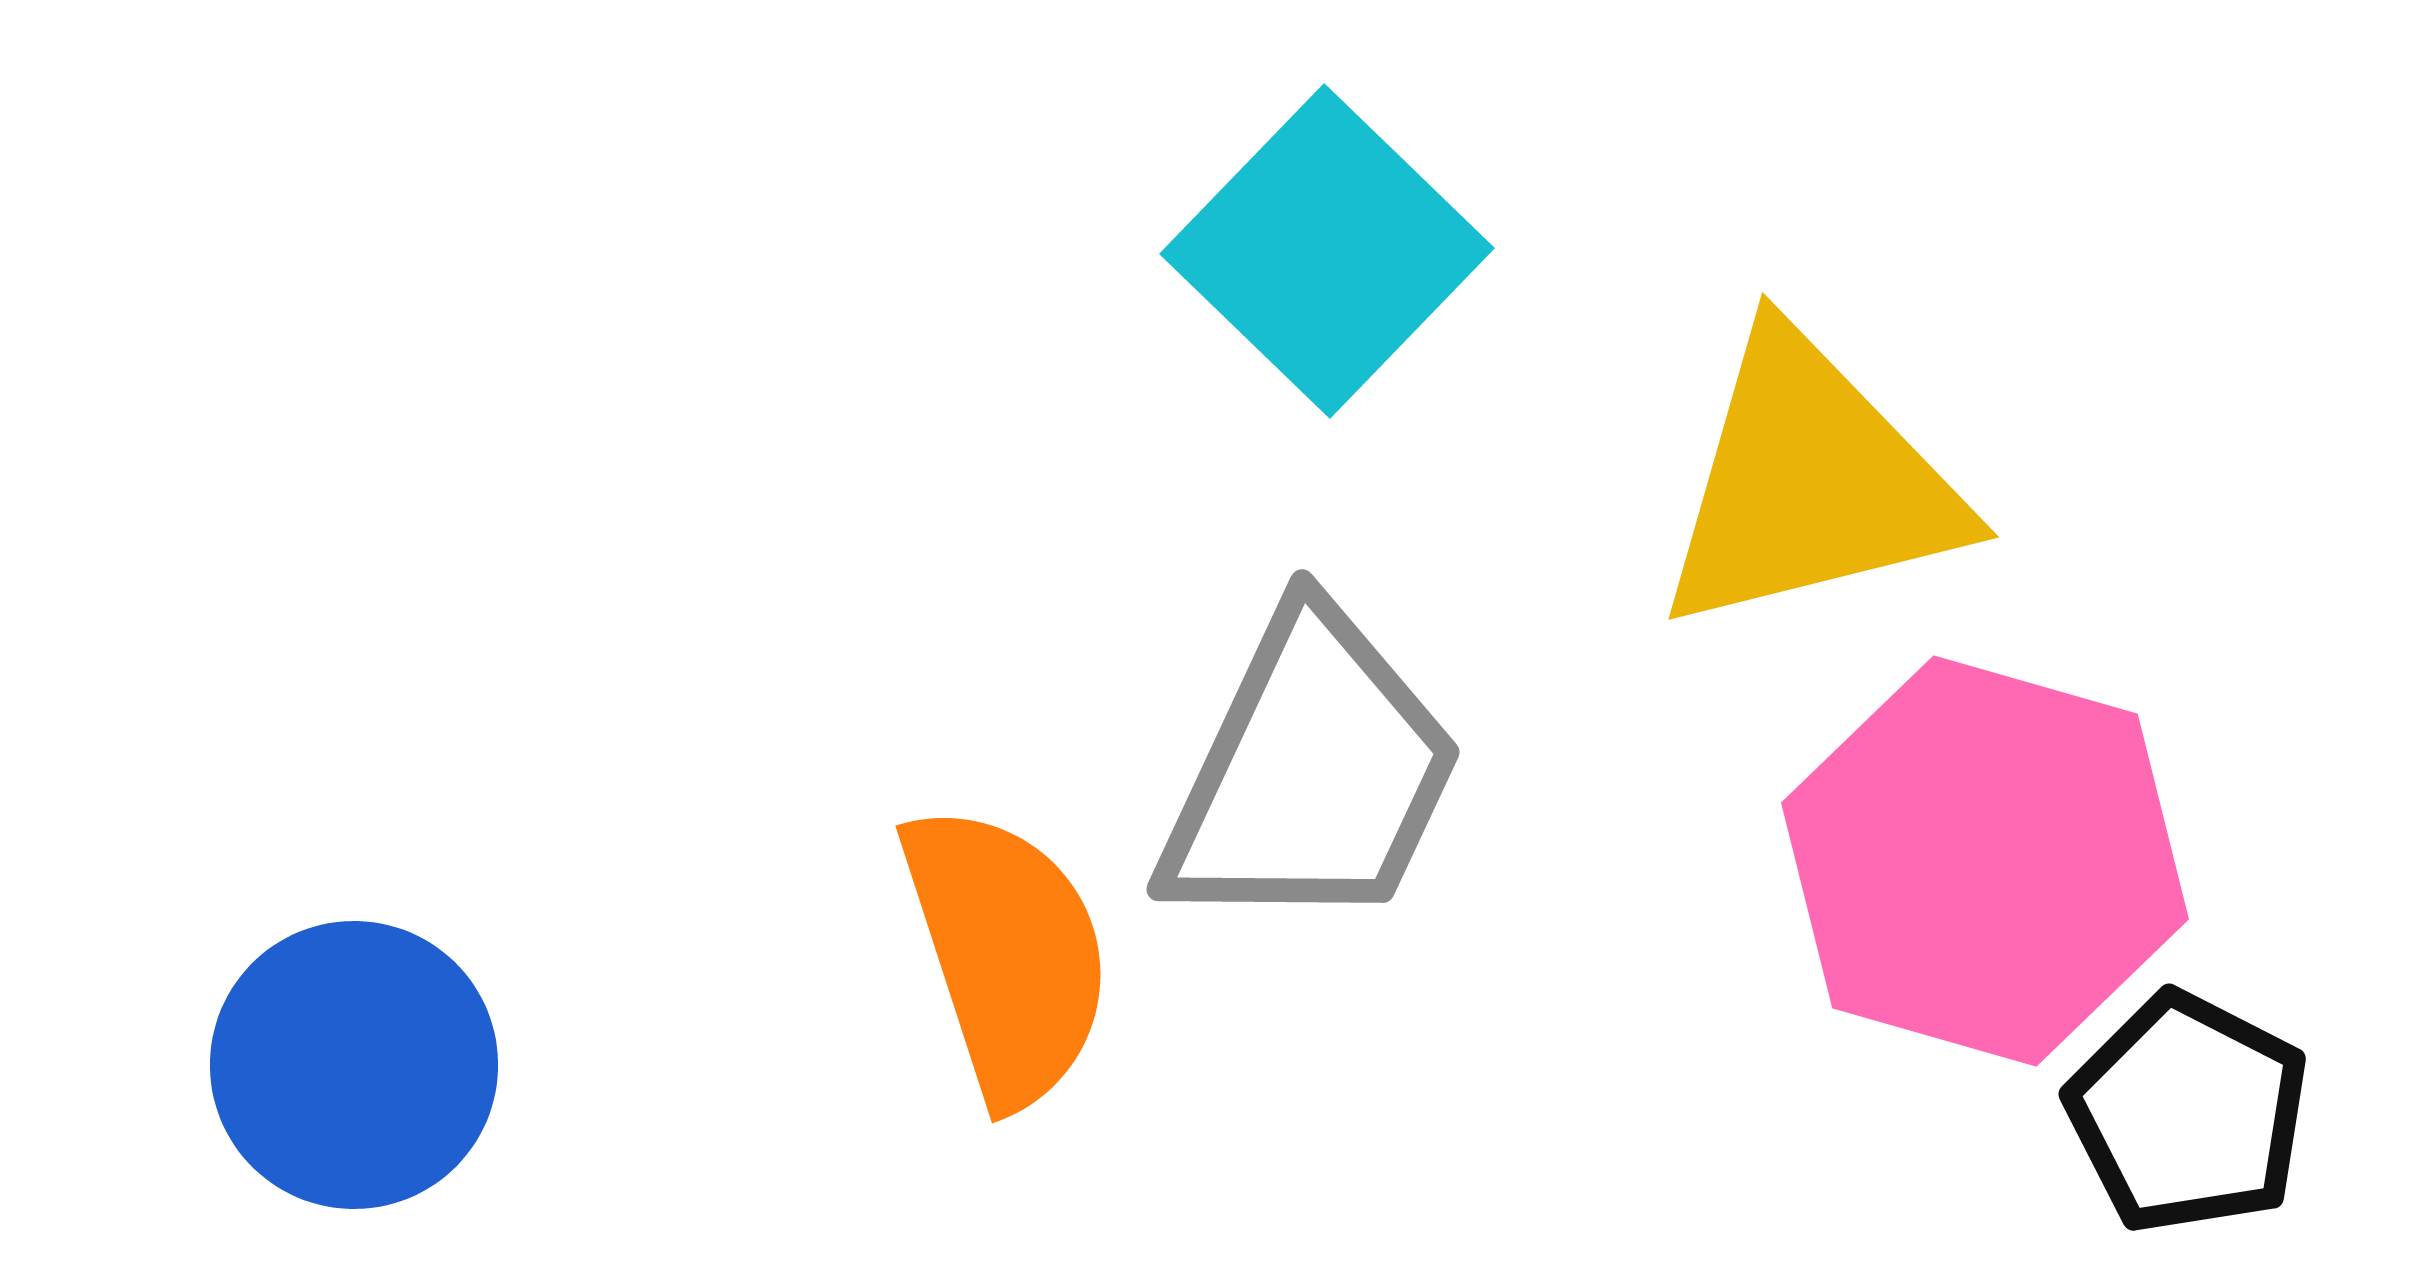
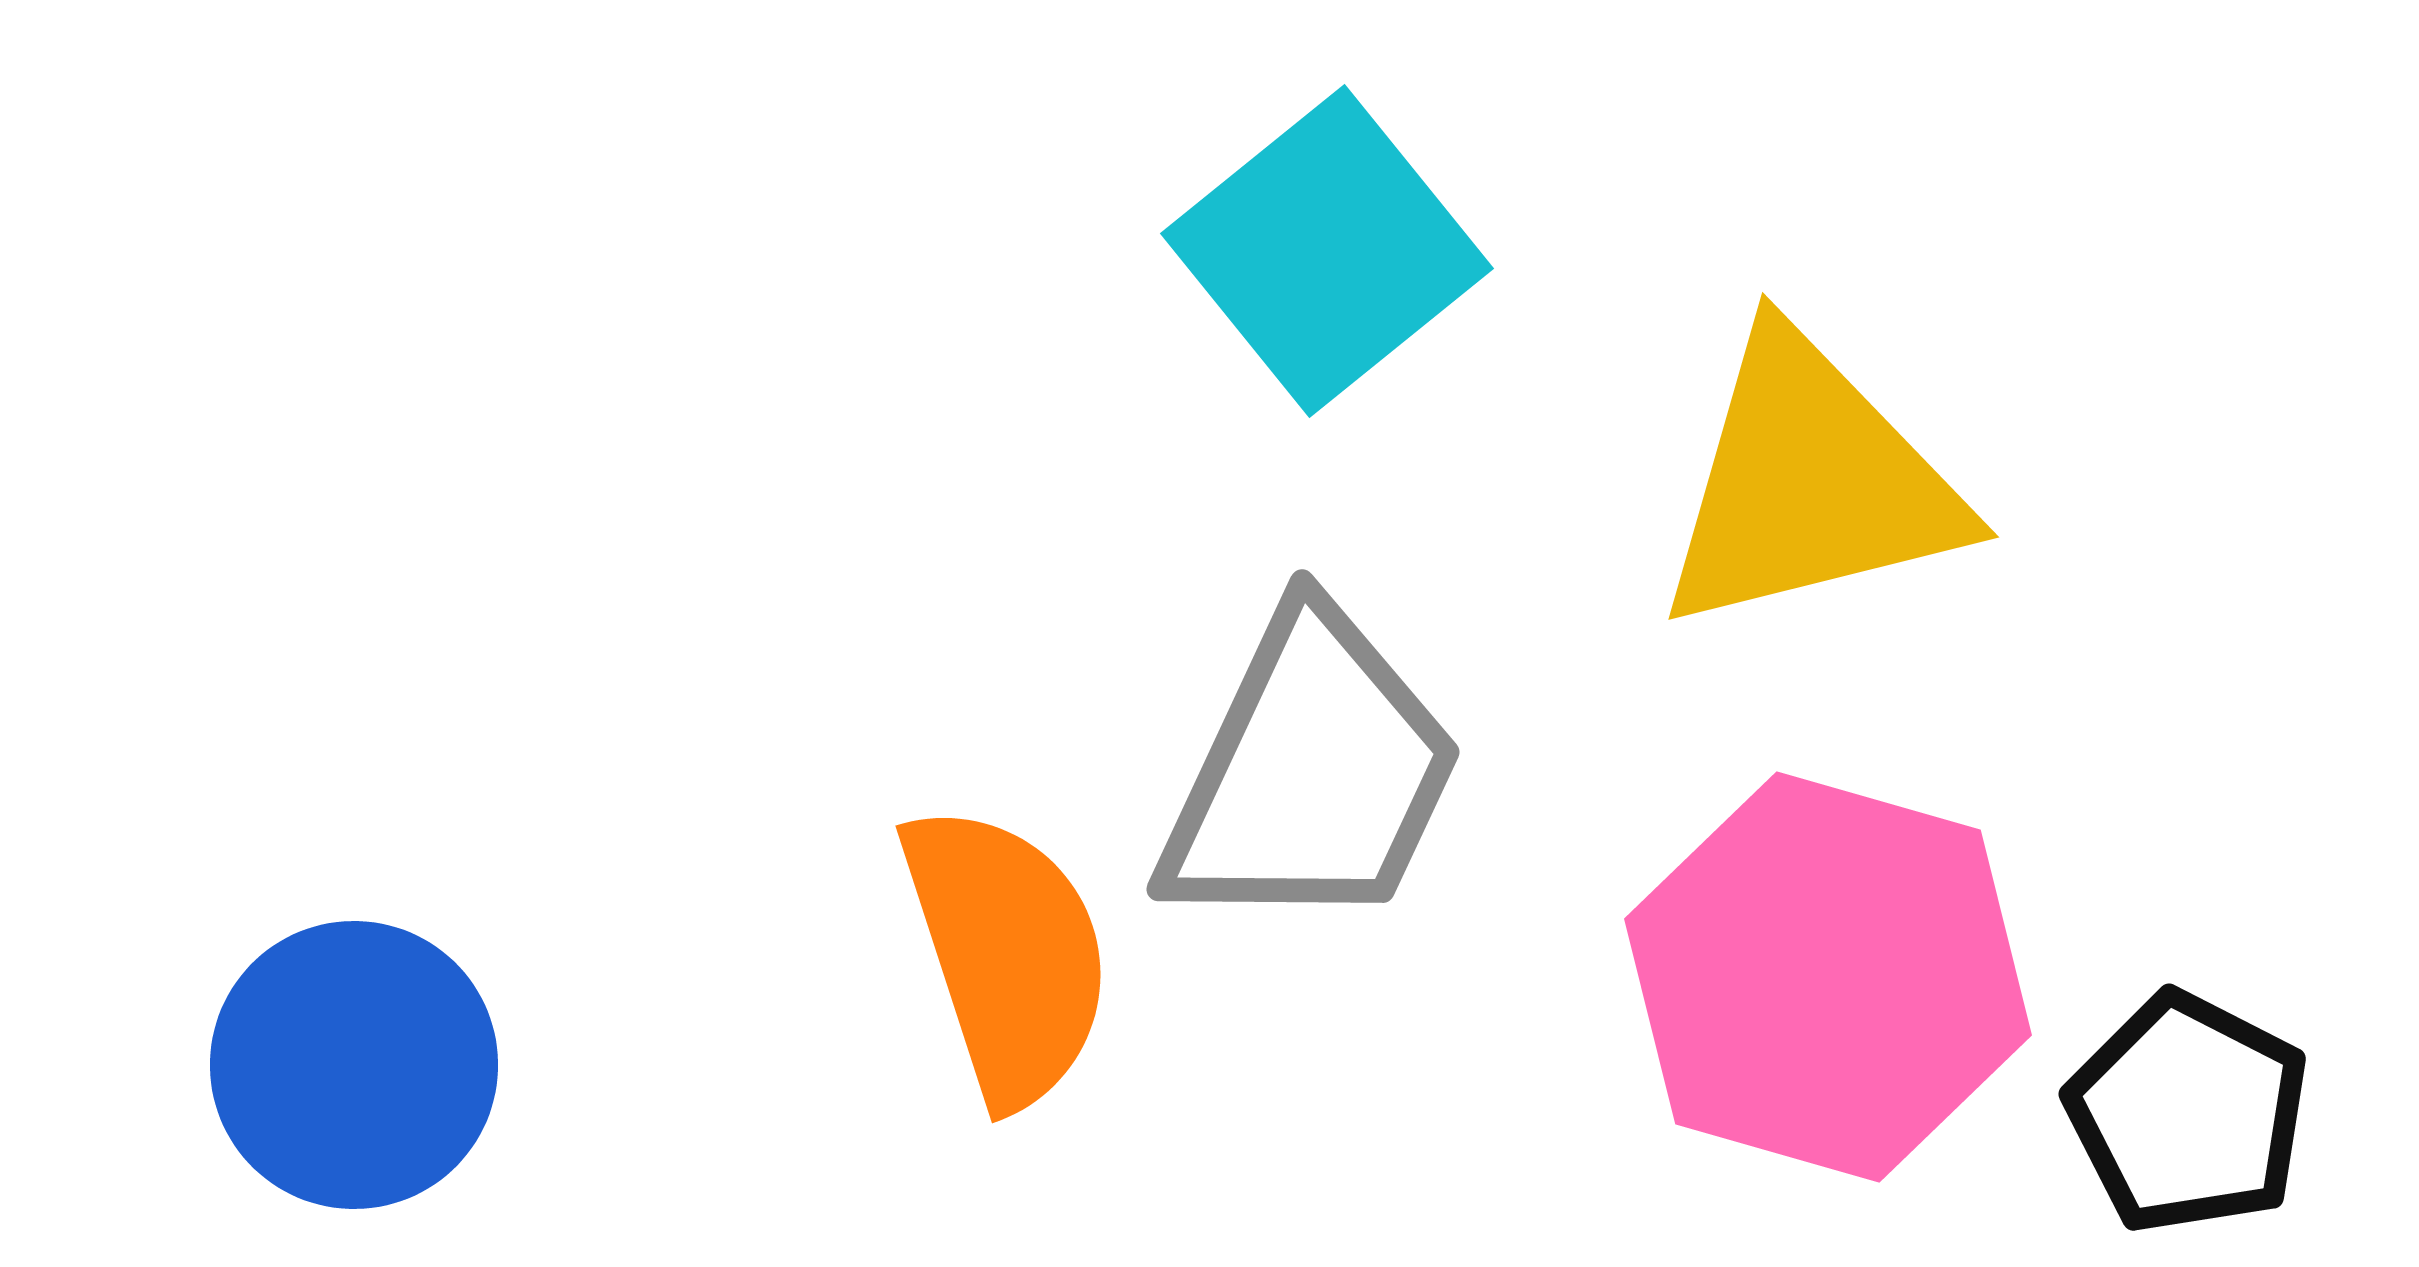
cyan square: rotated 7 degrees clockwise
pink hexagon: moved 157 px left, 116 px down
